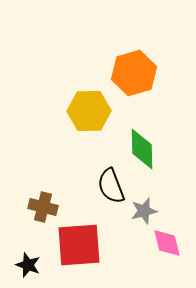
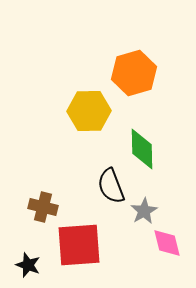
gray star: rotated 16 degrees counterclockwise
